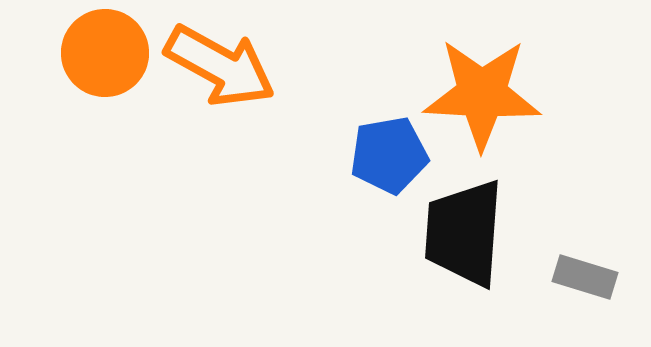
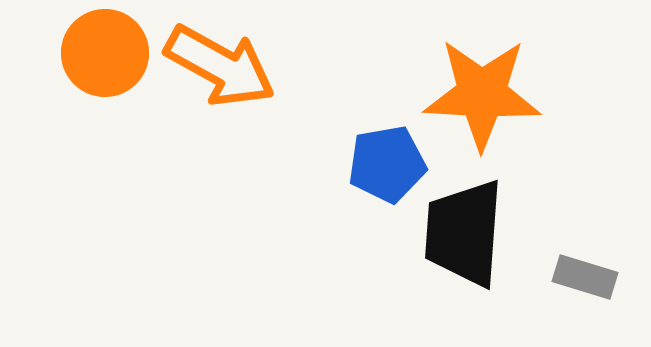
blue pentagon: moved 2 px left, 9 px down
